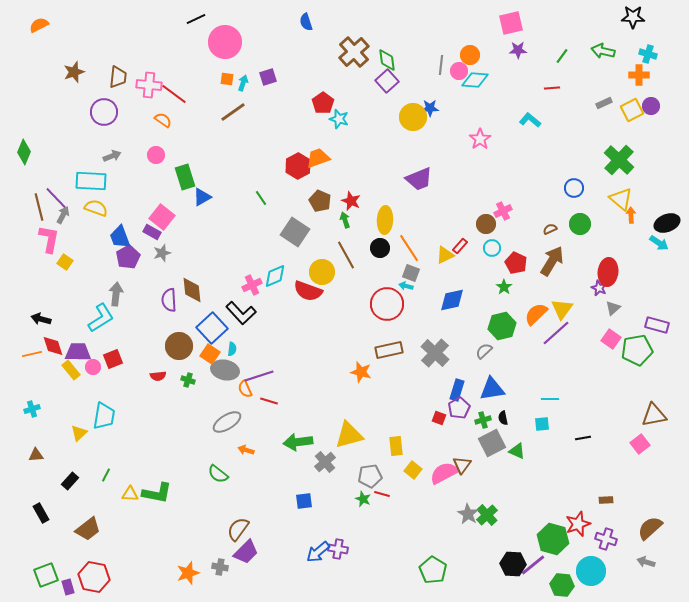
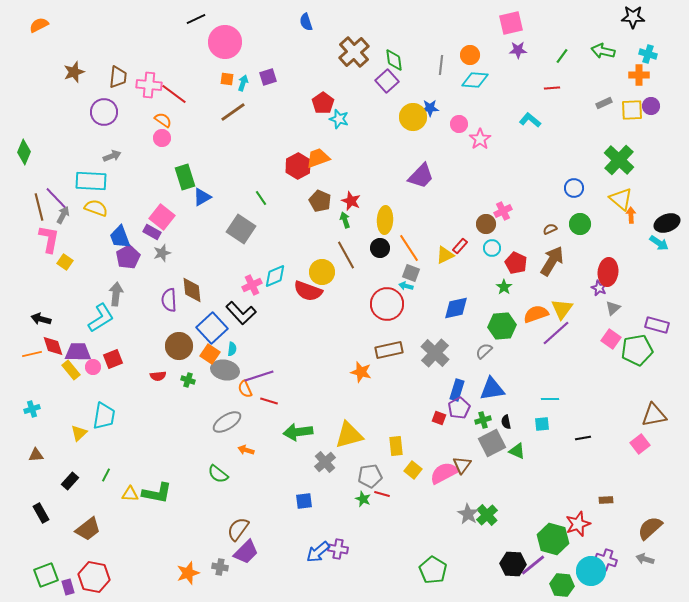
green diamond at (387, 60): moved 7 px right
pink circle at (459, 71): moved 53 px down
yellow square at (632, 110): rotated 25 degrees clockwise
pink circle at (156, 155): moved 6 px right, 17 px up
purple trapezoid at (419, 179): moved 2 px right, 3 px up; rotated 24 degrees counterclockwise
gray square at (295, 232): moved 54 px left, 3 px up
blue diamond at (452, 300): moved 4 px right, 8 px down
orange semicircle at (536, 314): rotated 25 degrees clockwise
green hexagon at (502, 326): rotated 8 degrees clockwise
black semicircle at (503, 418): moved 3 px right, 4 px down
green arrow at (298, 442): moved 10 px up
purple cross at (606, 539): moved 21 px down
gray arrow at (646, 562): moved 1 px left, 3 px up
